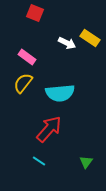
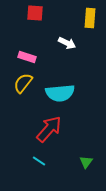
red square: rotated 18 degrees counterclockwise
yellow rectangle: moved 20 px up; rotated 60 degrees clockwise
pink rectangle: rotated 18 degrees counterclockwise
